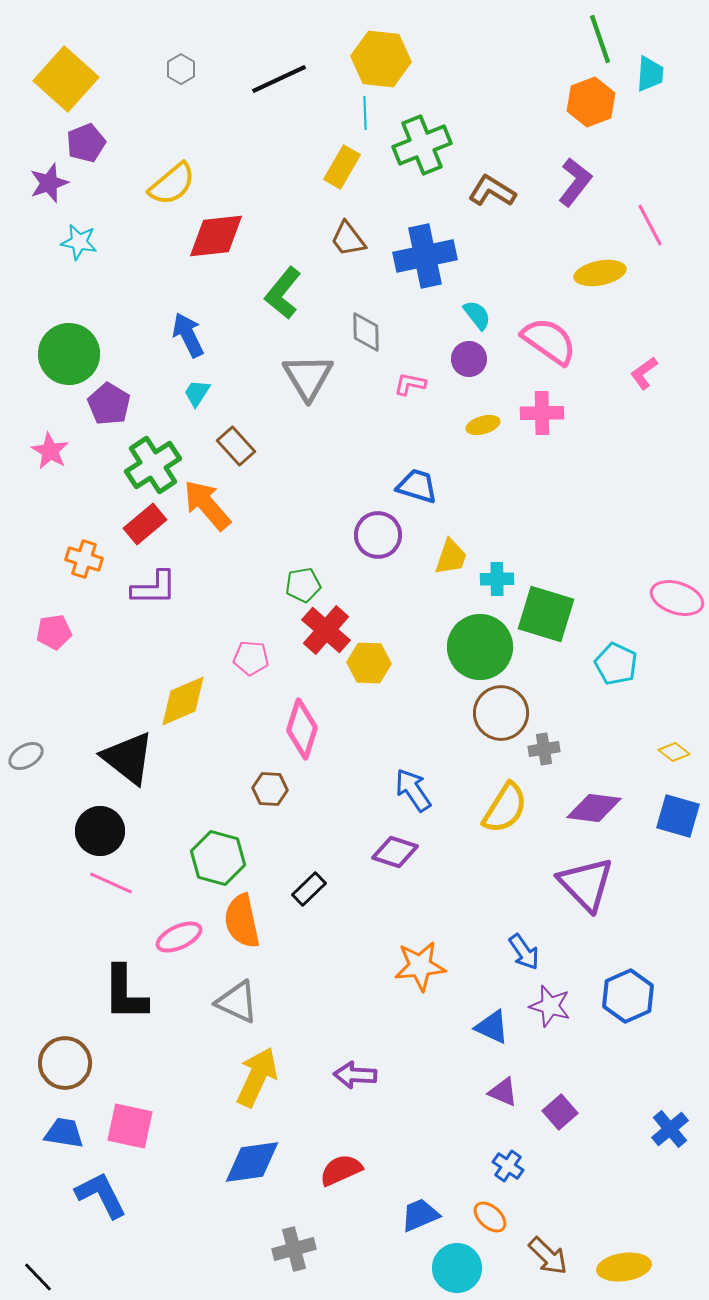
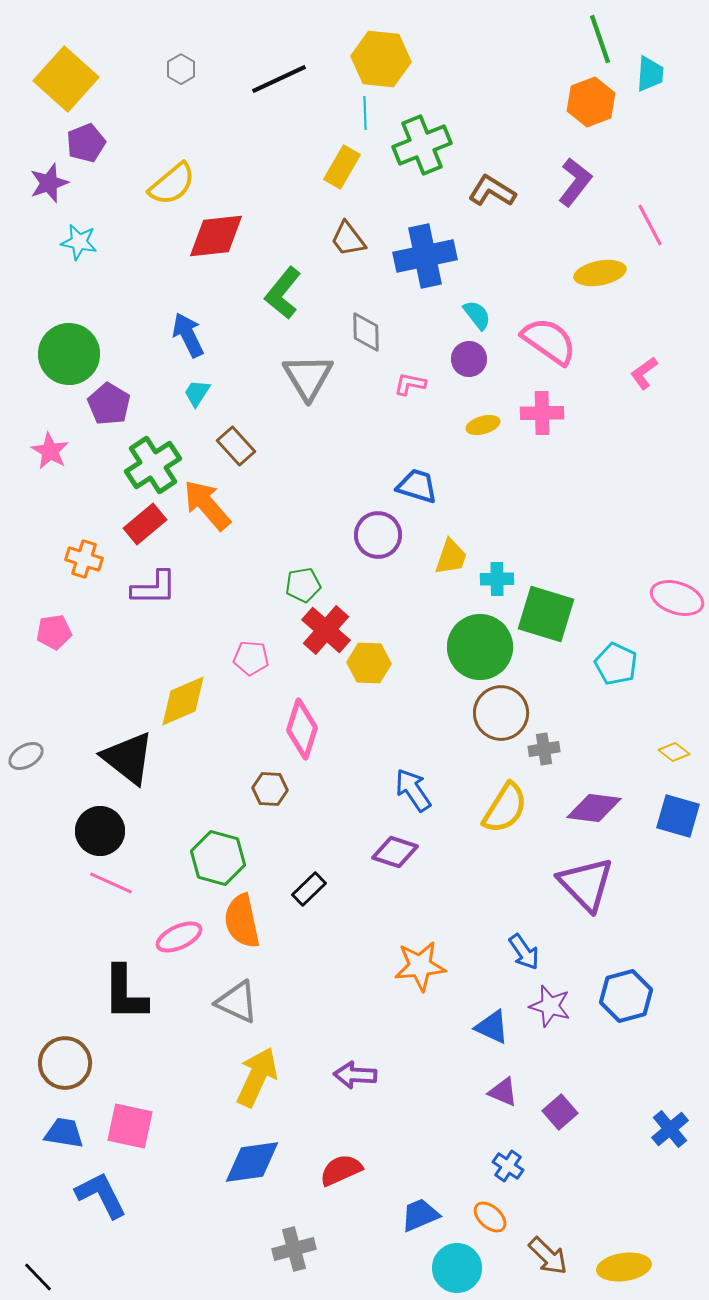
blue hexagon at (628, 996): moved 2 px left; rotated 9 degrees clockwise
